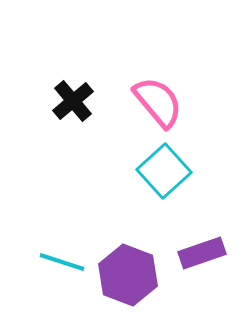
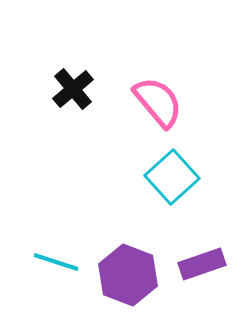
black cross: moved 12 px up
cyan square: moved 8 px right, 6 px down
purple rectangle: moved 11 px down
cyan line: moved 6 px left
